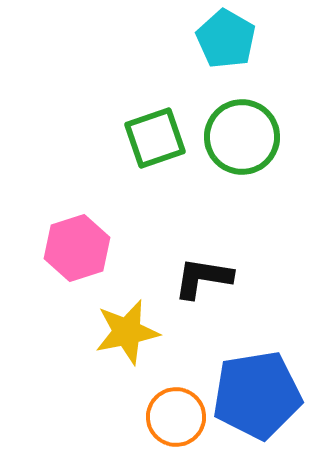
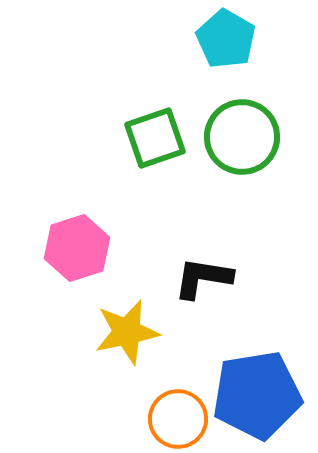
orange circle: moved 2 px right, 2 px down
